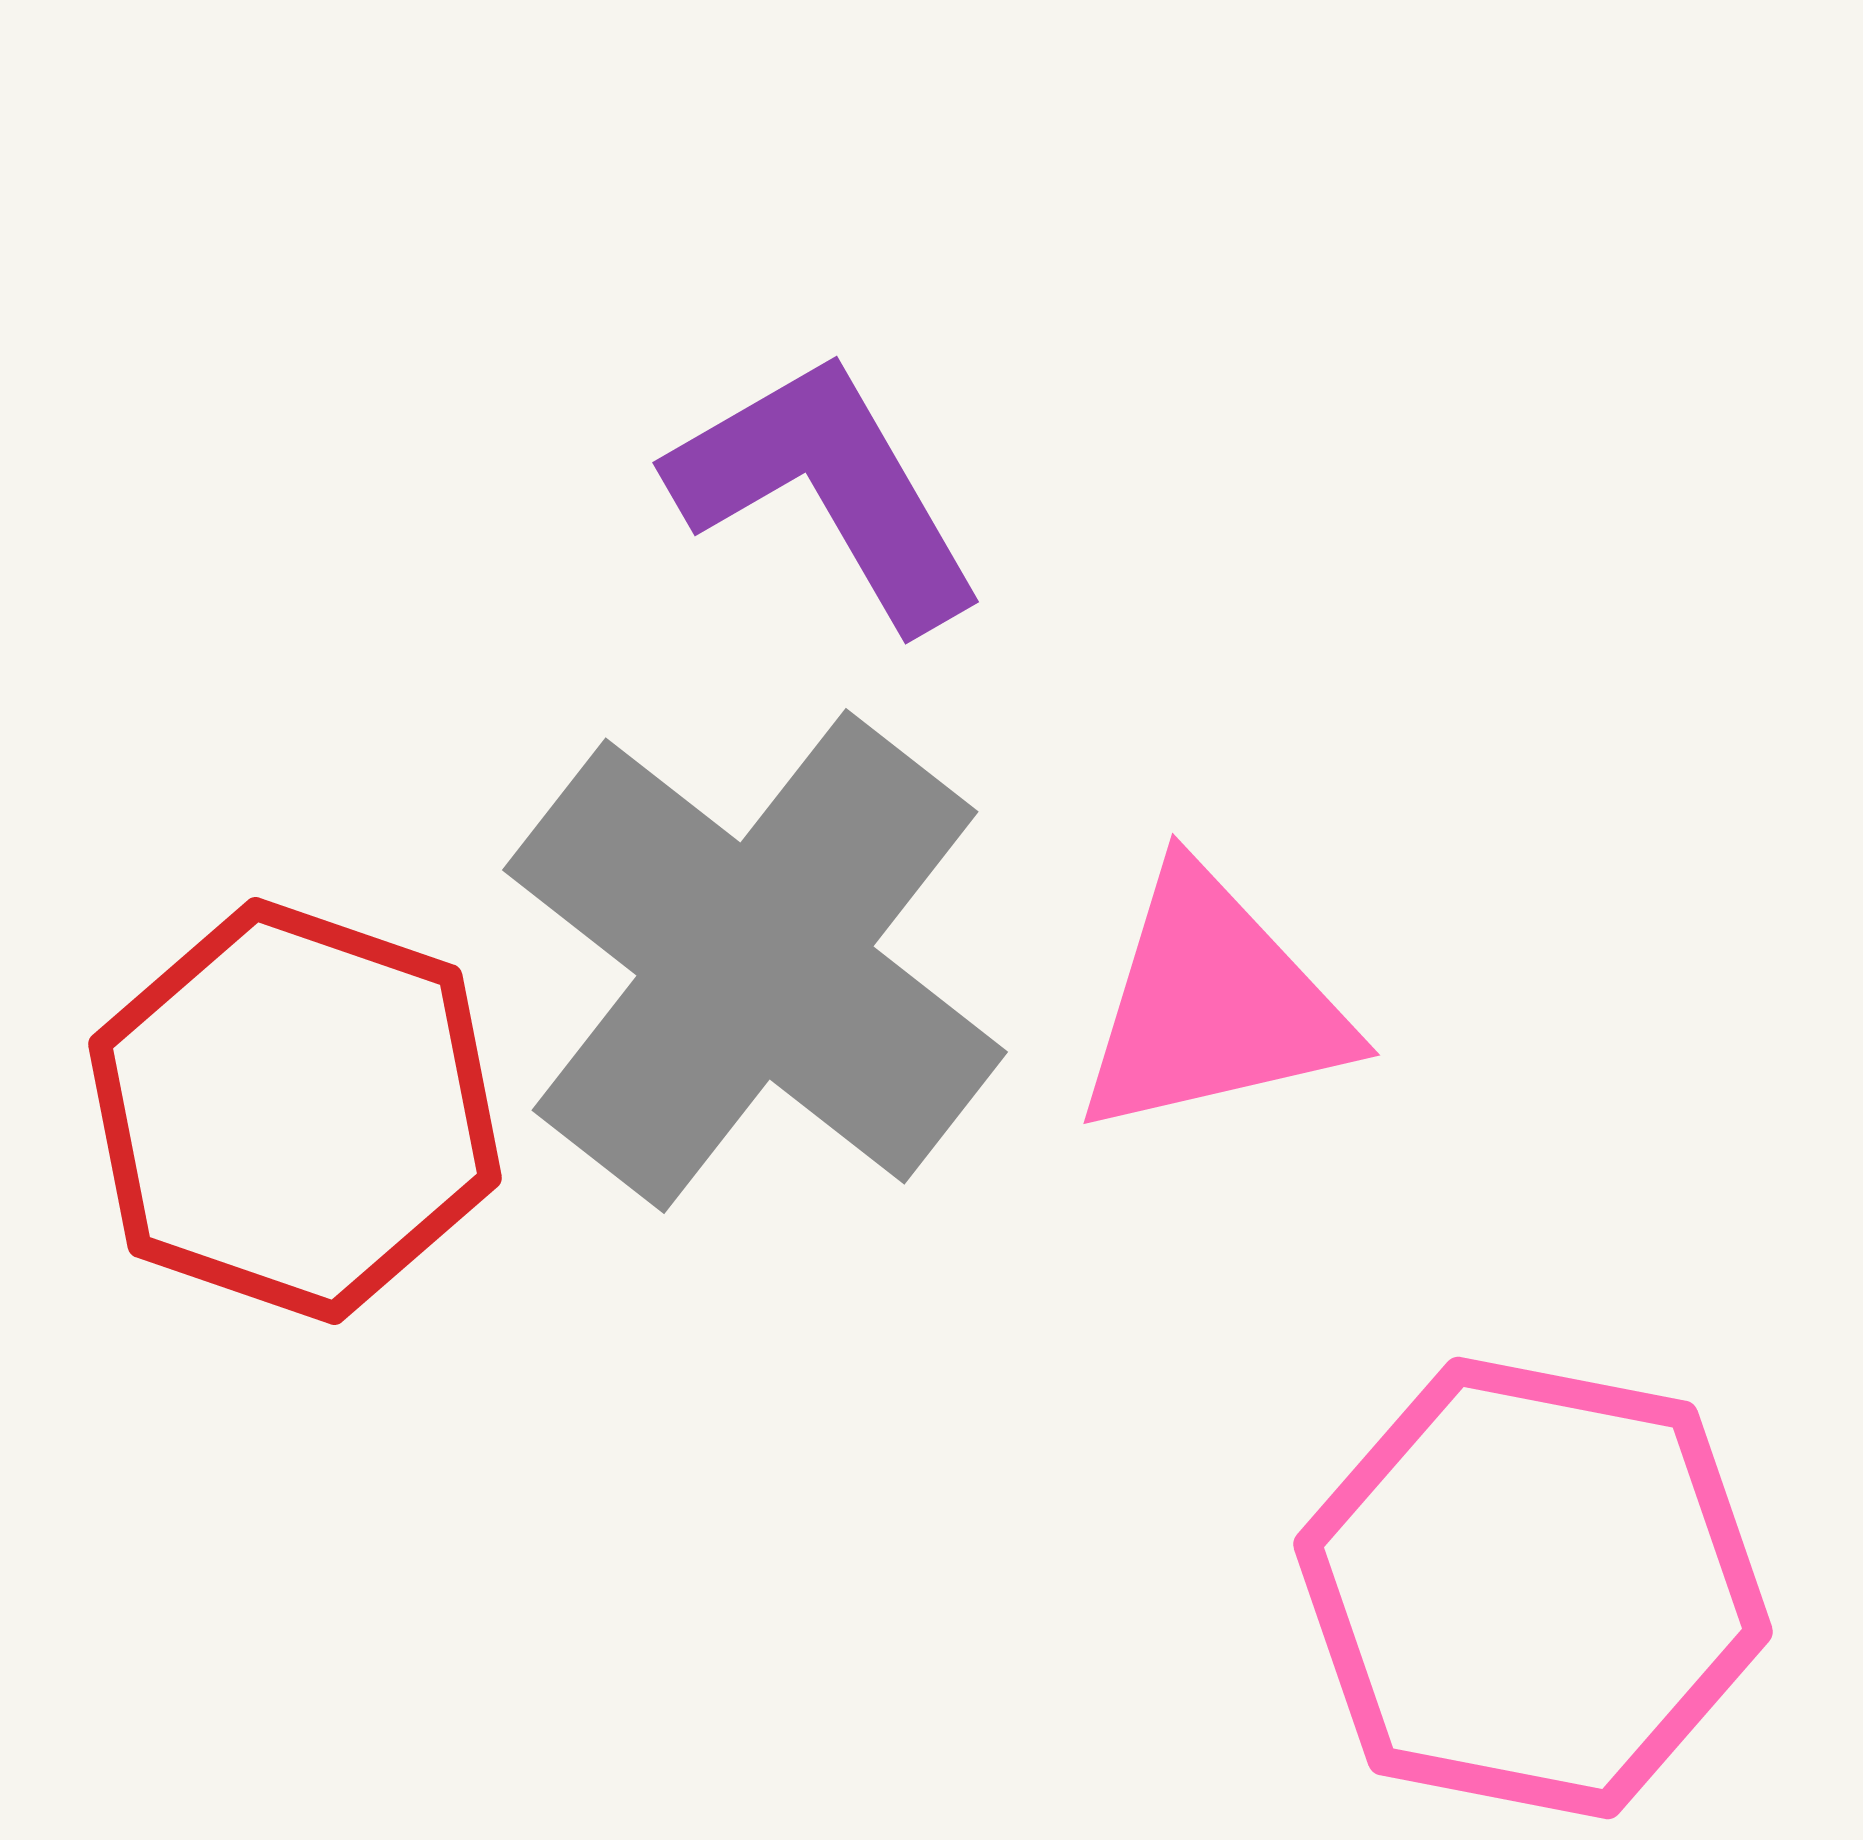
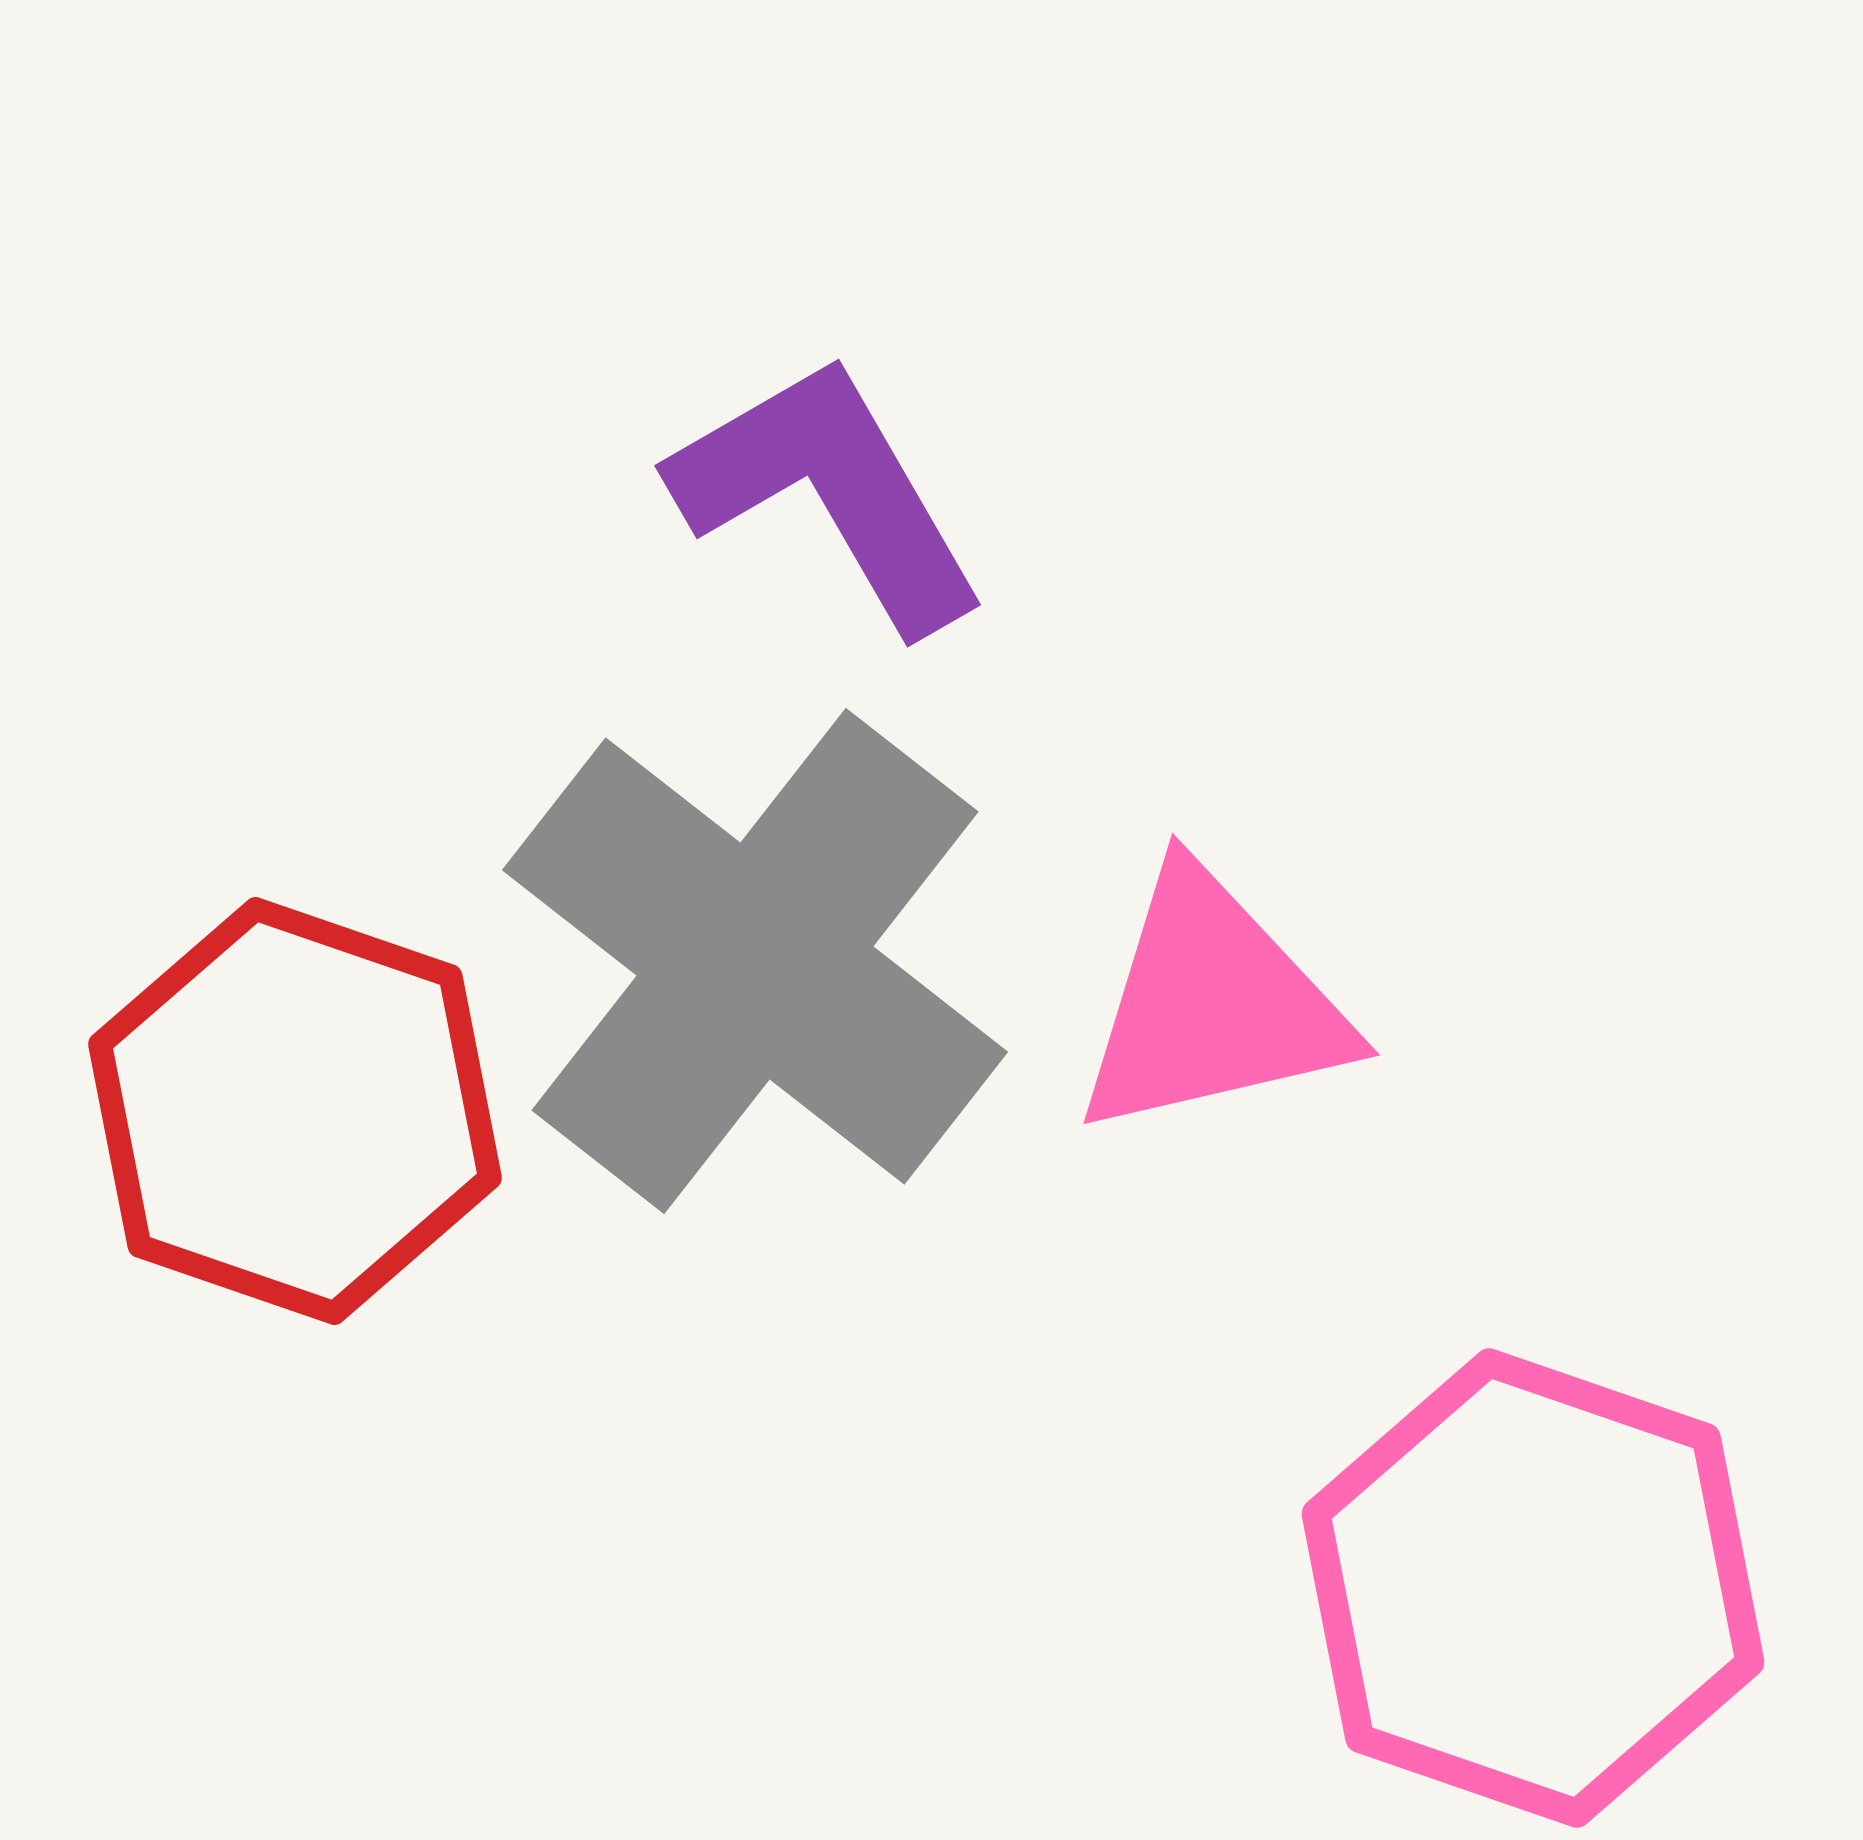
purple L-shape: moved 2 px right, 3 px down
pink hexagon: rotated 8 degrees clockwise
